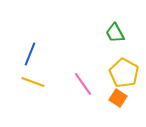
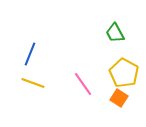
yellow line: moved 1 px down
orange square: moved 1 px right
